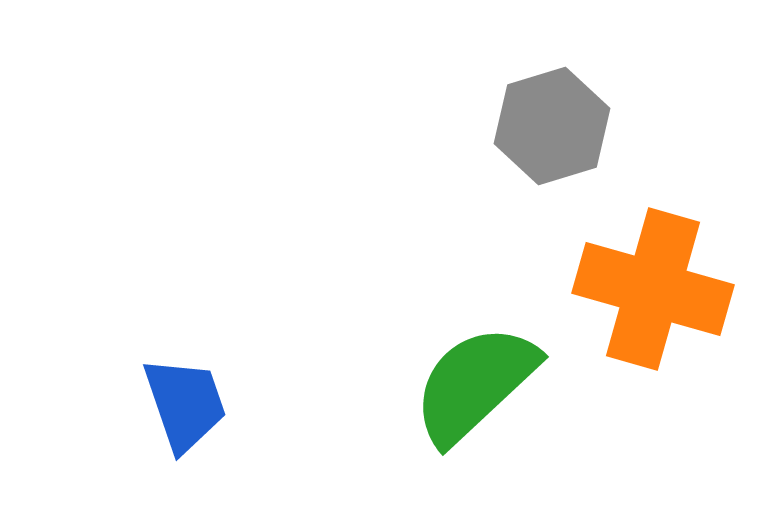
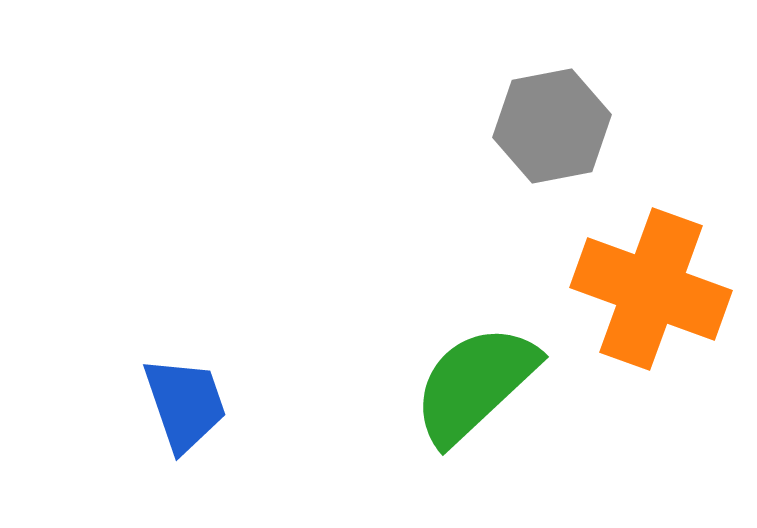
gray hexagon: rotated 6 degrees clockwise
orange cross: moved 2 px left; rotated 4 degrees clockwise
